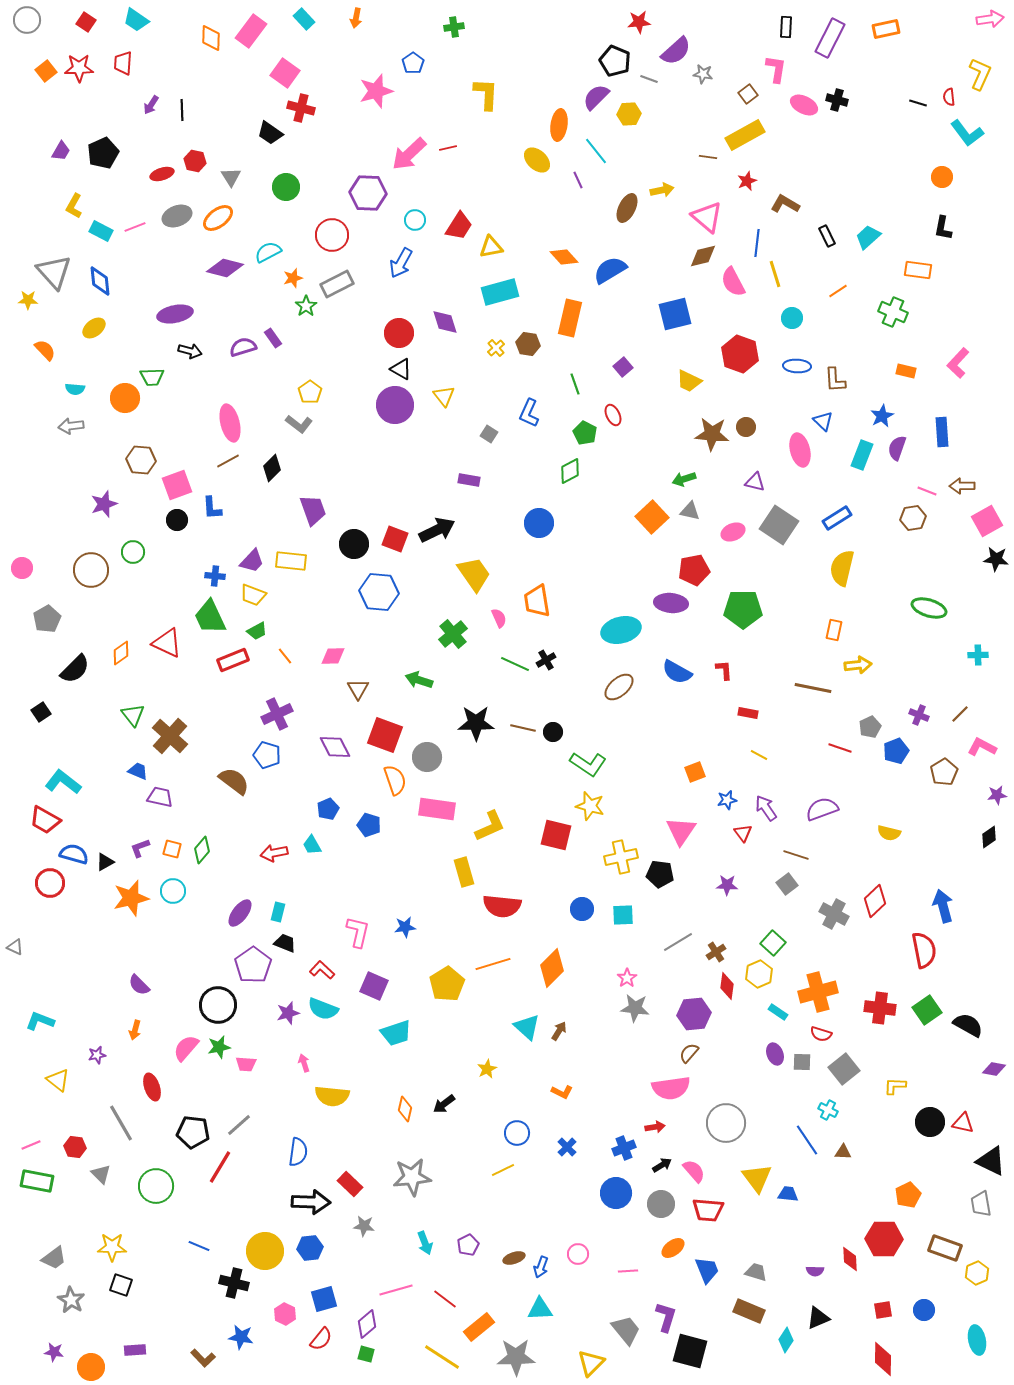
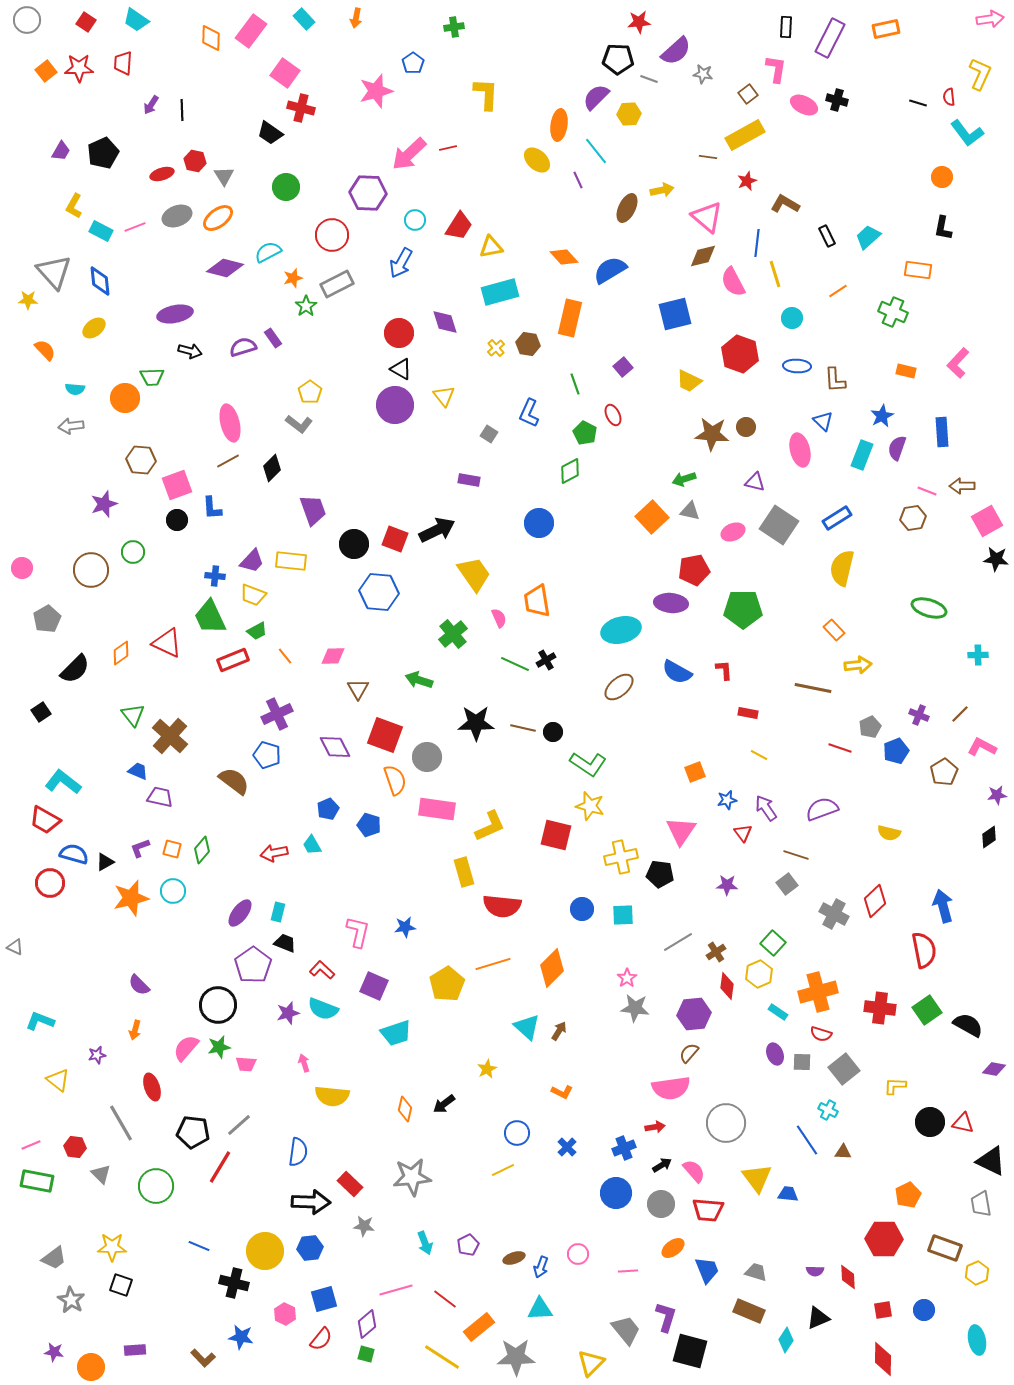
black pentagon at (615, 61): moved 3 px right, 2 px up; rotated 20 degrees counterclockwise
gray triangle at (231, 177): moved 7 px left, 1 px up
orange rectangle at (834, 630): rotated 55 degrees counterclockwise
red diamond at (850, 1259): moved 2 px left, 18 px down
